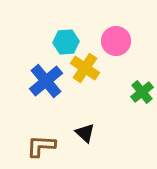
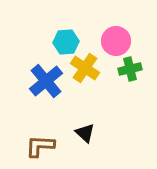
green cross: moved 12 px left, 23 px up; rotated 25 degrees clockwise
brown L-shape: moved 1 px left
